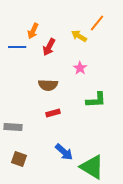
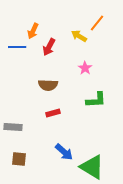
pink star: moved 5 px right
brown square: rotated 14 degrees counterclockwise
